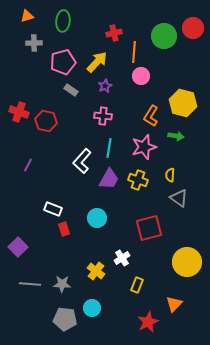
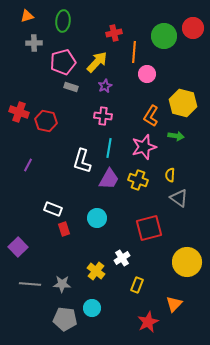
pink circle at (141, 76): moved 6 px right, 2 px up
gray rectangle at (71, 90): moved 3 px up; rotated 16 degrees counterclockwise
white L-shape at (82, 161): rotated 25 degrees counterclockwise
